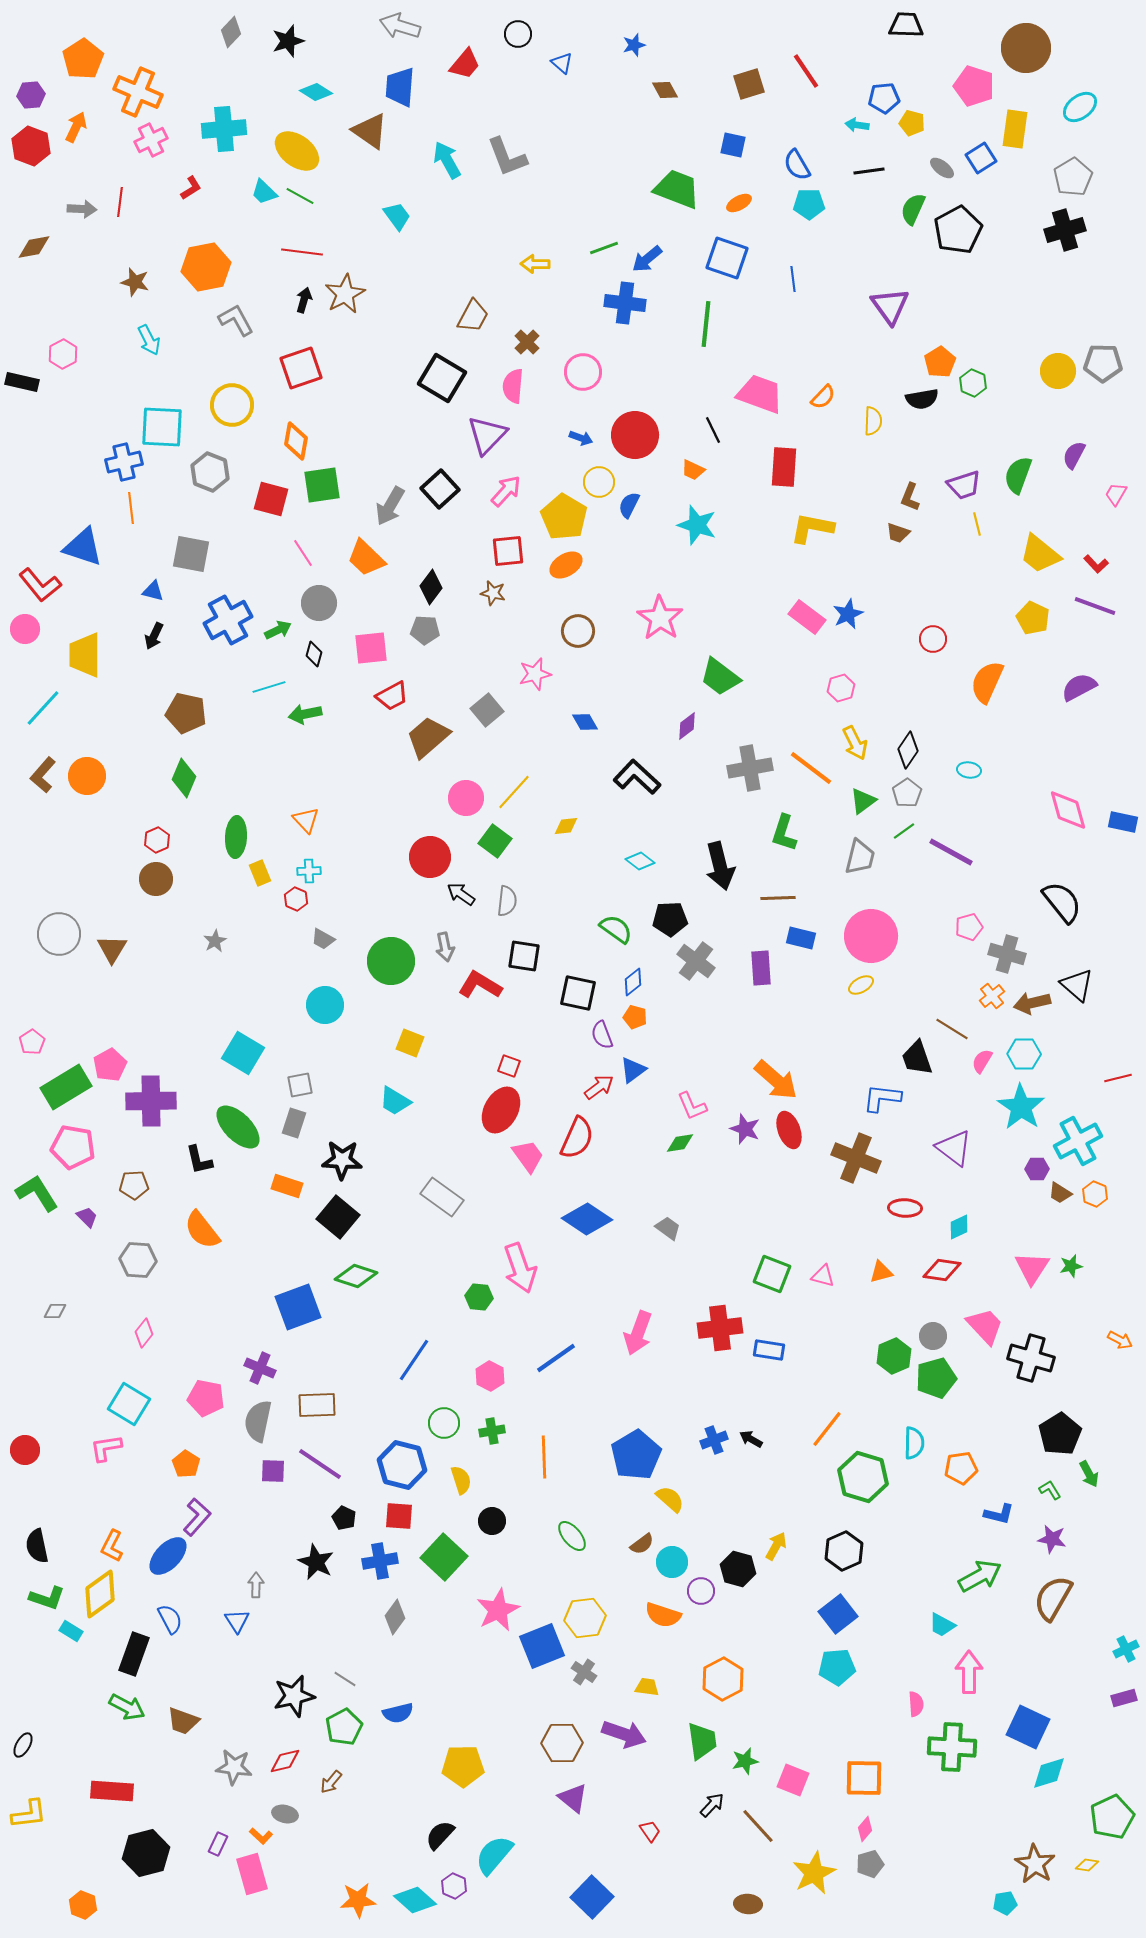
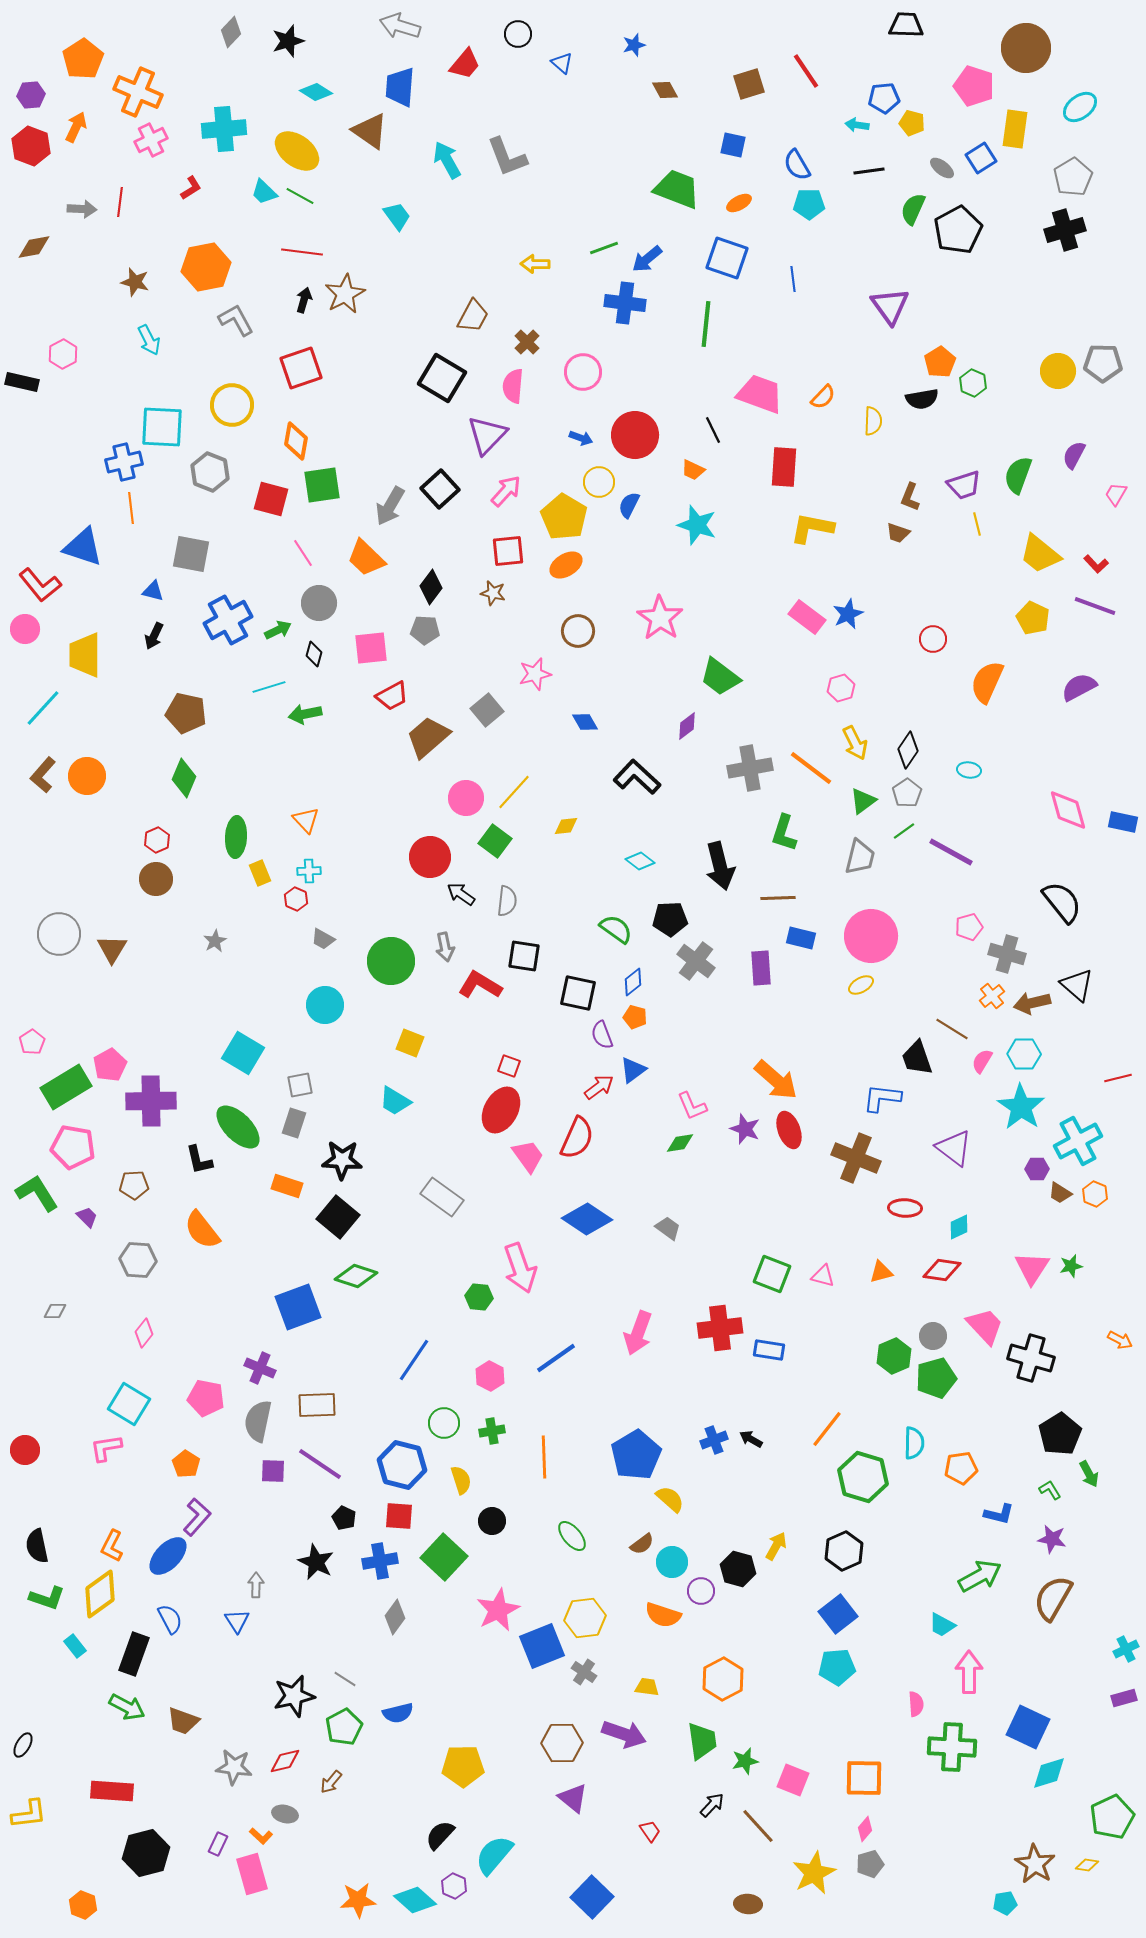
cyan rectangle at (71, 1631): moved 4 px right, 15 px down; rotated 20 degrees clockwise
